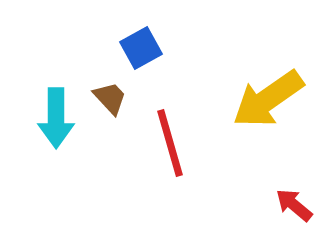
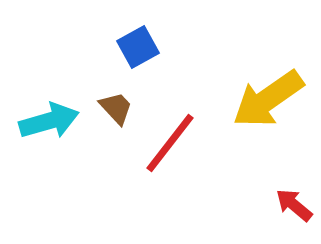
blue square: moved 3 px left, 1 px up
brown trapezoid: moved 6 px right, 10 px down
cyan arrow: moved 7 px left, 3 px down; rotated 106 degrees counterclockwise
red line: rotated 54 degrees clockwise
